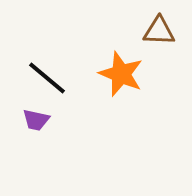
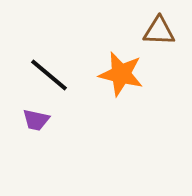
orange star: rotated 9 degrees counterclockwise
black line: moved 2 px right, 3 px up
